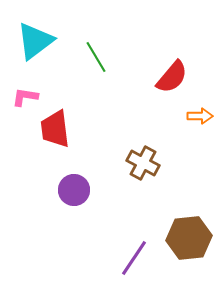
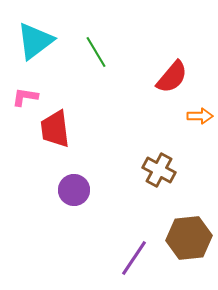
green line: moved 5 px up
brown cross: moved 16 px right, 7 px down
